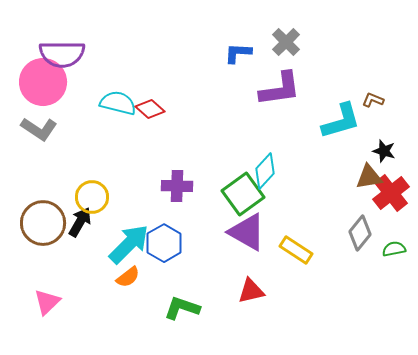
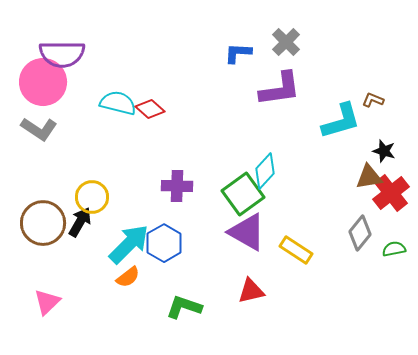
green L-shape: moved 2 px right, 1 px up
